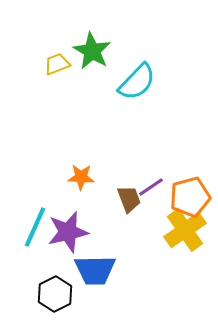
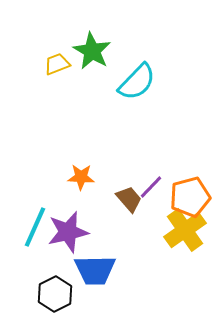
purple line: rotated 12 degrees counterclockwise
brown trapezoid: rotated 20 degrees counterclockwise
